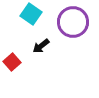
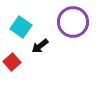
cyan square: moved 10 px left, 13 px down
black arrow: moved 1 px left
